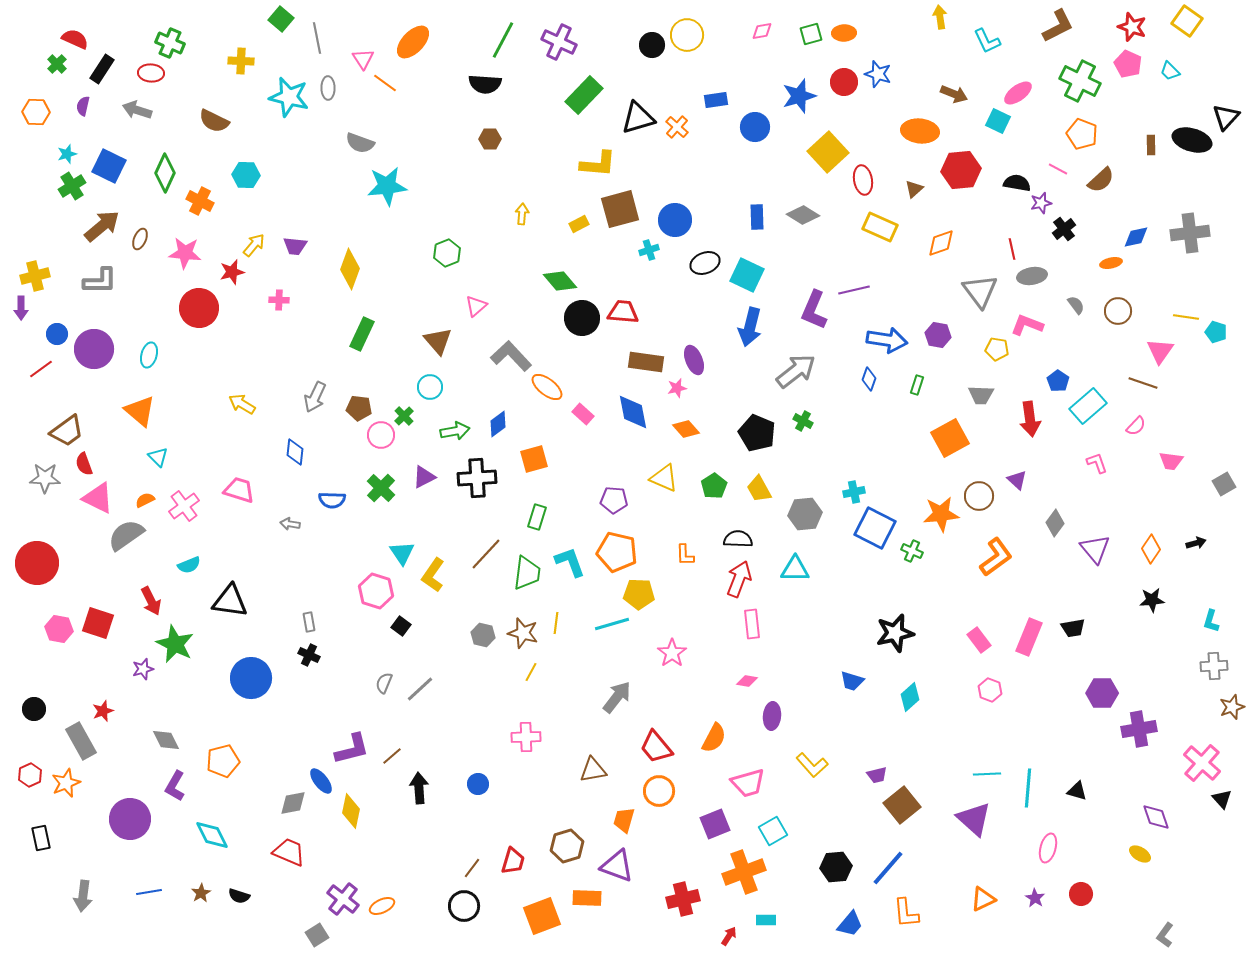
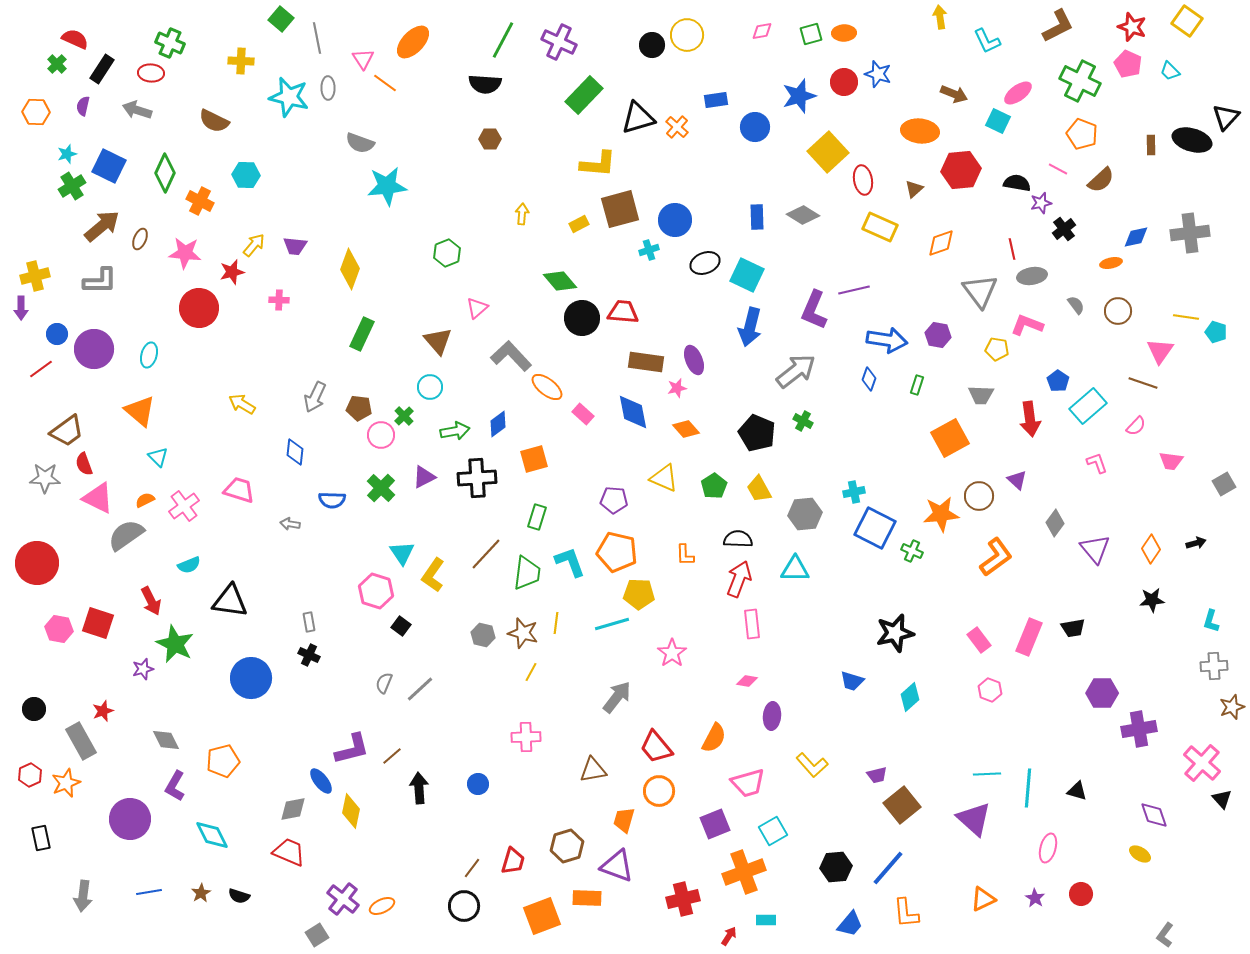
pink triangle at (476, 306): moved 1 px right, 2 px down
gray diamond at (293, 803): moved 6 px down
purple diamond at (1156, 817): moved 2 px left, 2 px up
